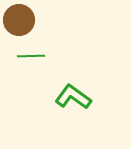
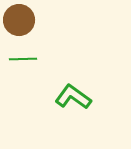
green line: moved 8 px left, 3 px down
